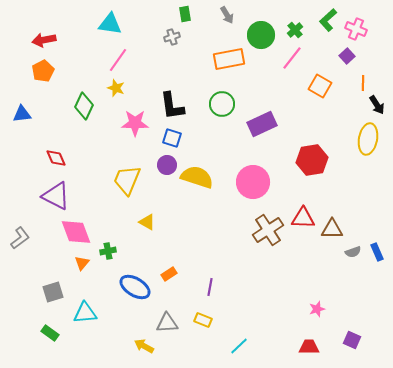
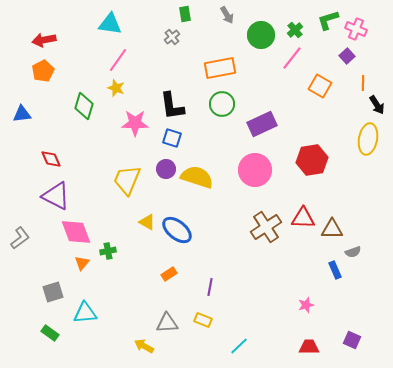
green L-shape at (328, 20): rotated 25 degrees clockwise
gray cross at (172, 37): rotated 21 degrees counterclockwise
orange rectangle at (229, 59): moved 9 px left, 9 px down
green diamond at (84, 106): rotated 8 degrees counterclockwise
red diamond at (56, 158): moved 5 px left, 1 px down
purple circle at (167, 165): moved 1 px left, 4 px down
pink circle at (253, 182): moved 2 px right, 12 px up
brown cross at (268, 230): moved 2 px left, 3 px up
blue rectangle at (377, 252): moved 42 px left, 18 px down
blue ellipse at (135, 287): moved 42 px right, 57 px up; rotated 8 degrees clockwise
pink star at (317, 309): moved 11 px left, 4 px up
